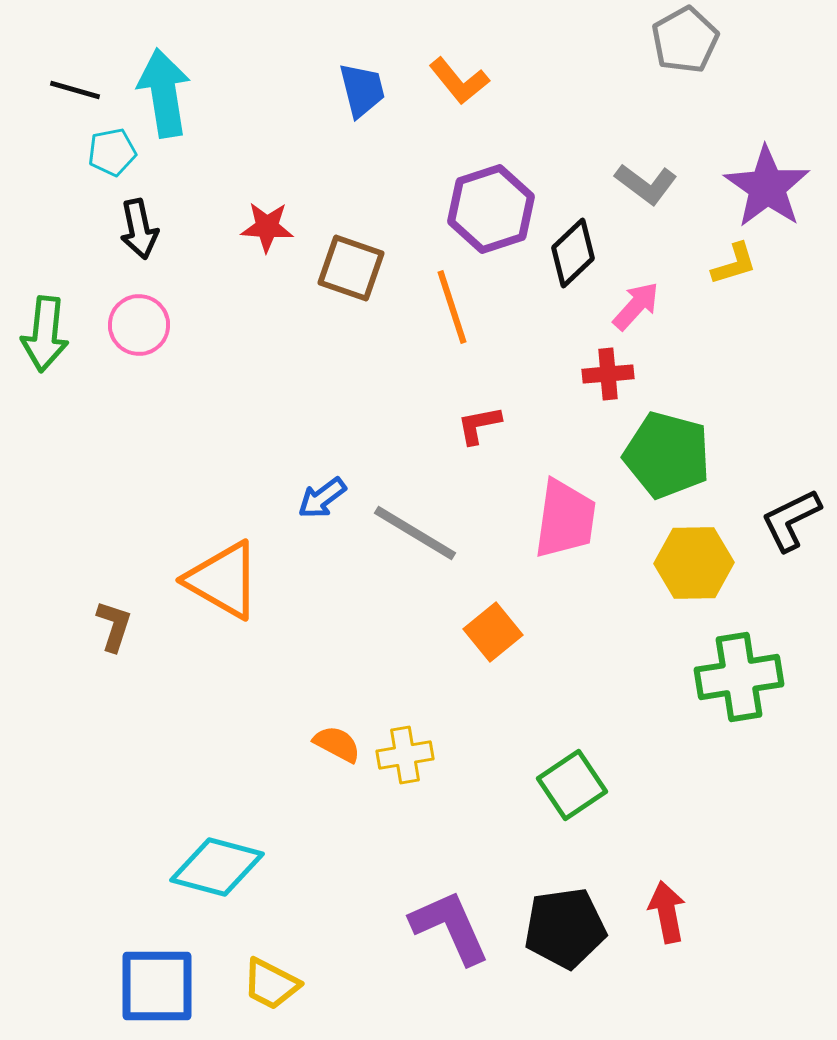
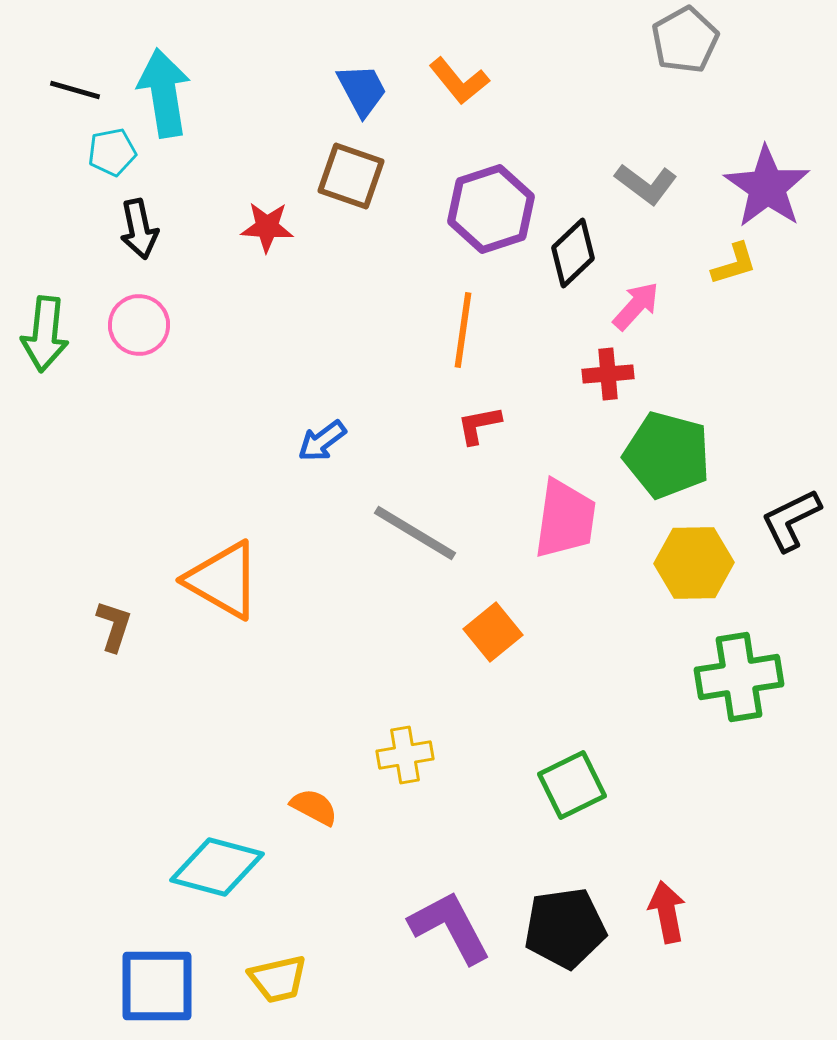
blue trapezoid: rotated 14 degrees counterclockwise
brown square: moved 92 px up
orange line: moved 11 px right, 23 px down; rotated 26 degrees clockwise
blue arrow: moved 57 px up
orange semicircle: moved 23 px left, 63 px down
green square: rotated 8 degrees clockwise
purple L-shape: rotated 4 degrees counterclockwise
yellow trapezoid: moved 7 px right, 5 px up; rotated 40 degrees counterclockwise
